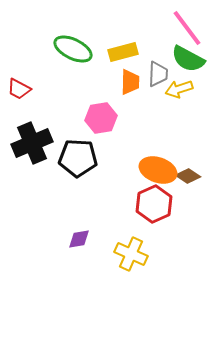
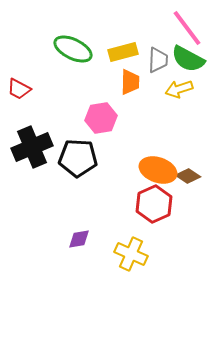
gray trapezoid: moved 14 px up
black cross: moved 4 px down
